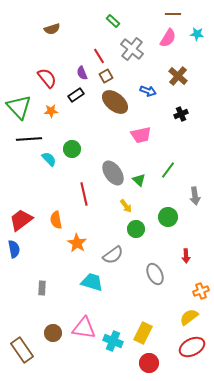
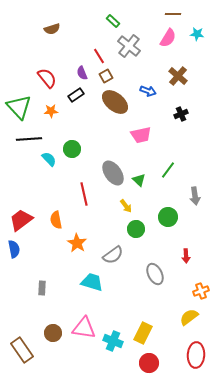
gray cross at (132, 49): moved 3 px left, 3 px up
red ellipse at (192, 347): moved 4 px right, 8 px down; rotated 60 degrees counterclockwise
